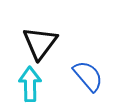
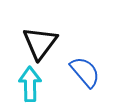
blue semicircle: moved 3 px left, 4 px up
